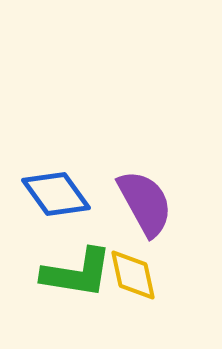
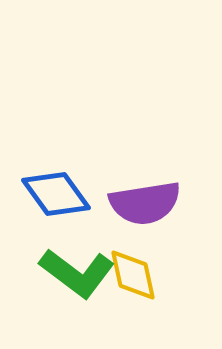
purple semicircle: rotated 110 degrees clockwise
green L-shape: rotated 28 degrees clockwise
